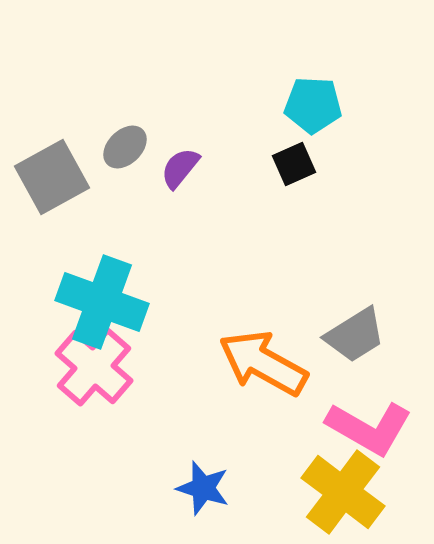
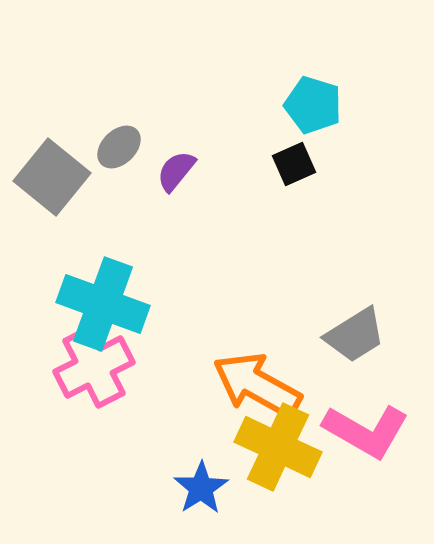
cyan pentagon: rotated 14 degrees clockwise
gray ellipse: moved 6 px left
purple semicircle: moved 4 px left, 3 px down
gray square: rotated 22 degrees counterclockwise
cyan cross: moved 1 px right, 2 px down
orange arrow: moved 6 px left, 22 px down
pink cross: rotated 22 degrees clockwise
pink L-shape: moved 3 px left, 3 px down
blue star: moved 2 px left; rotated 22 degrees clockwise
yellow cross: moved 65 px left, 45 px up; rotated 12 degrees counterclockwise
